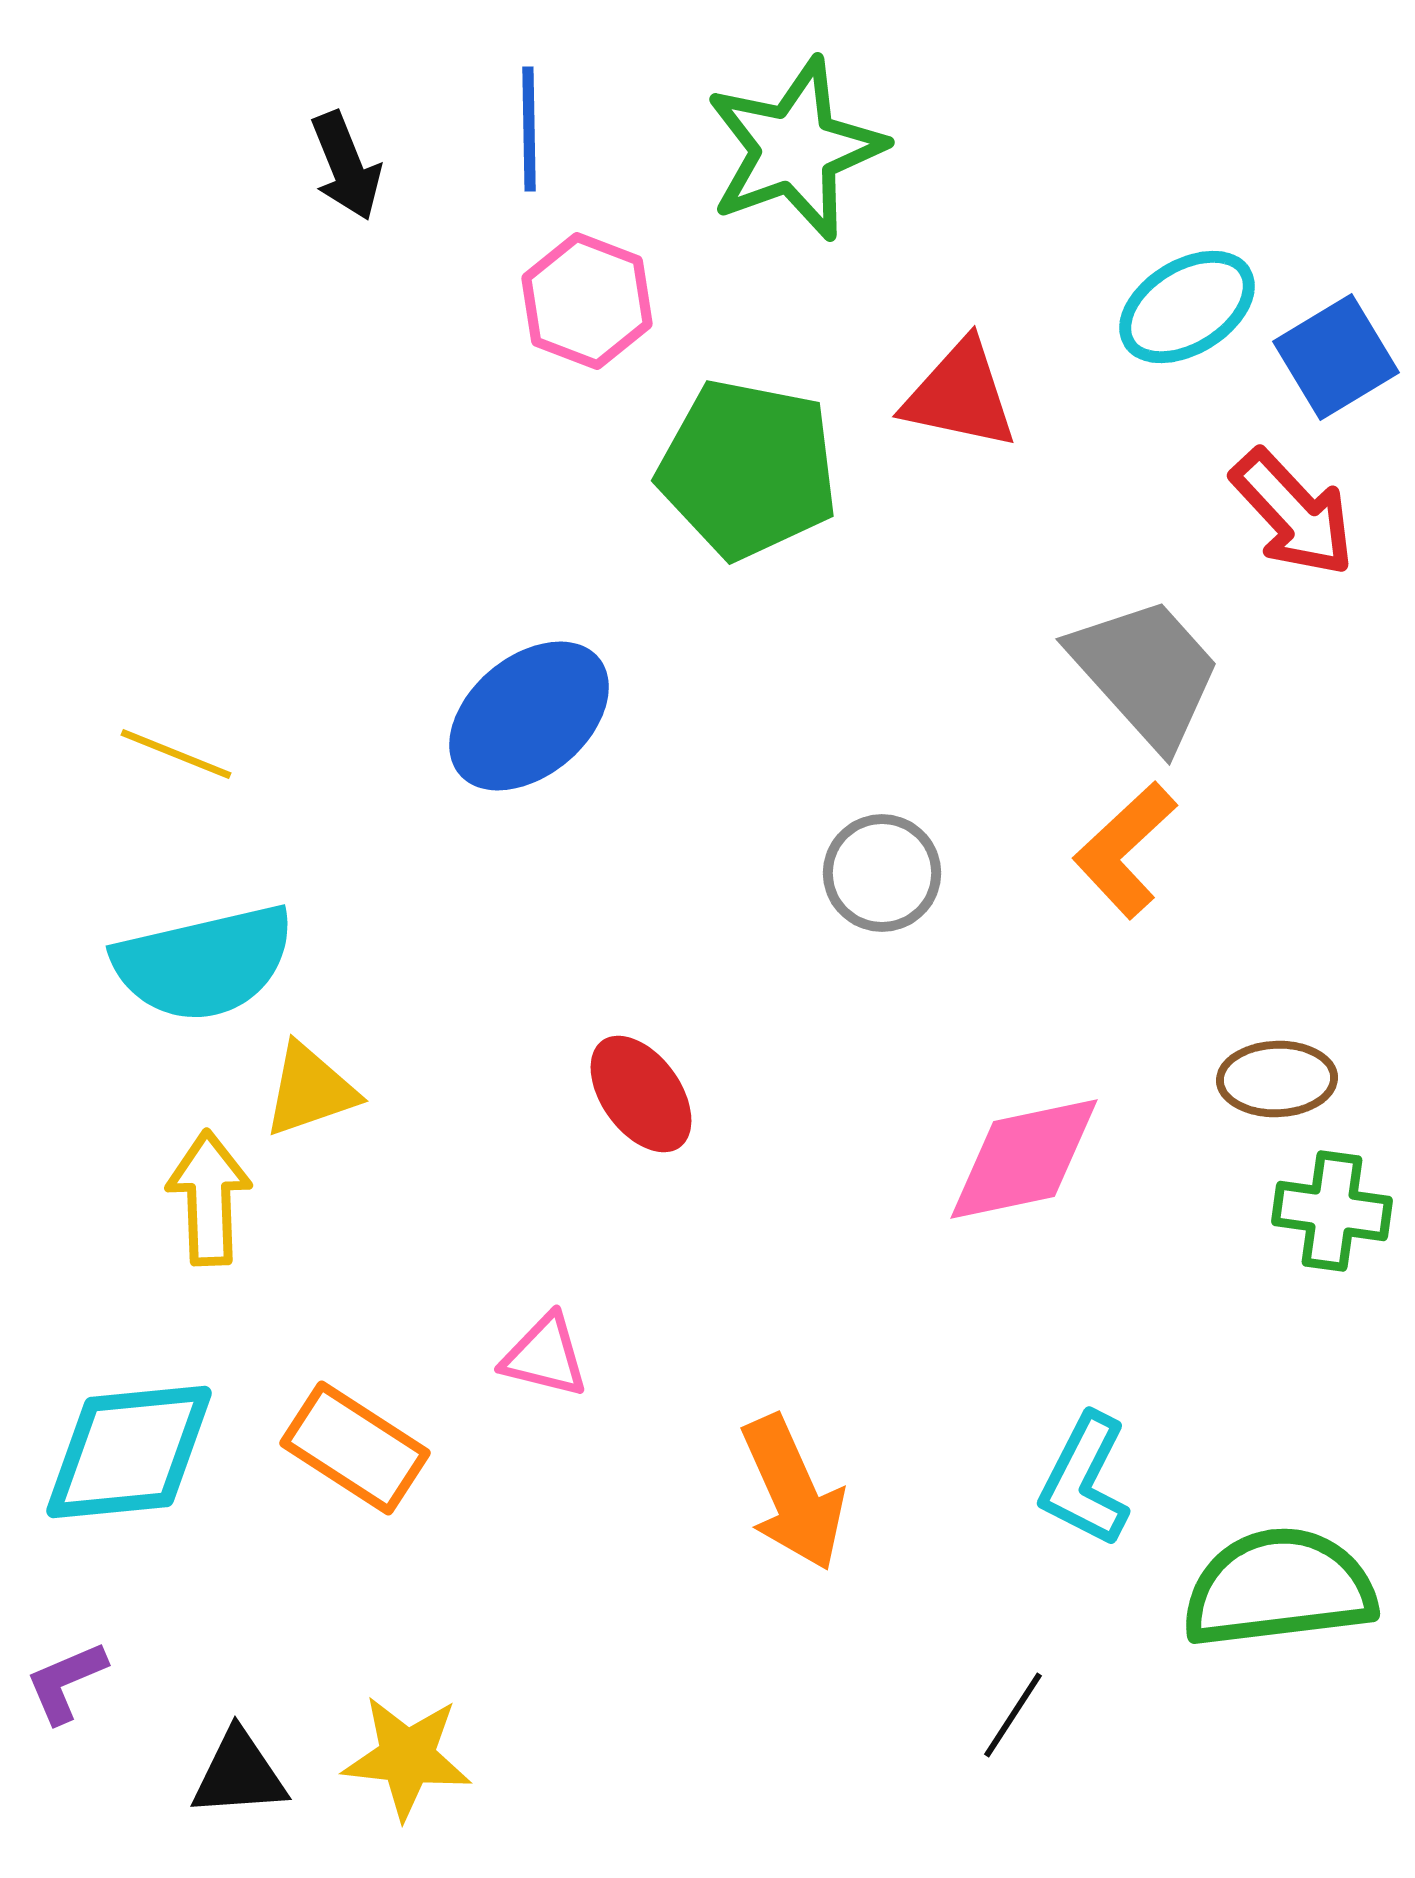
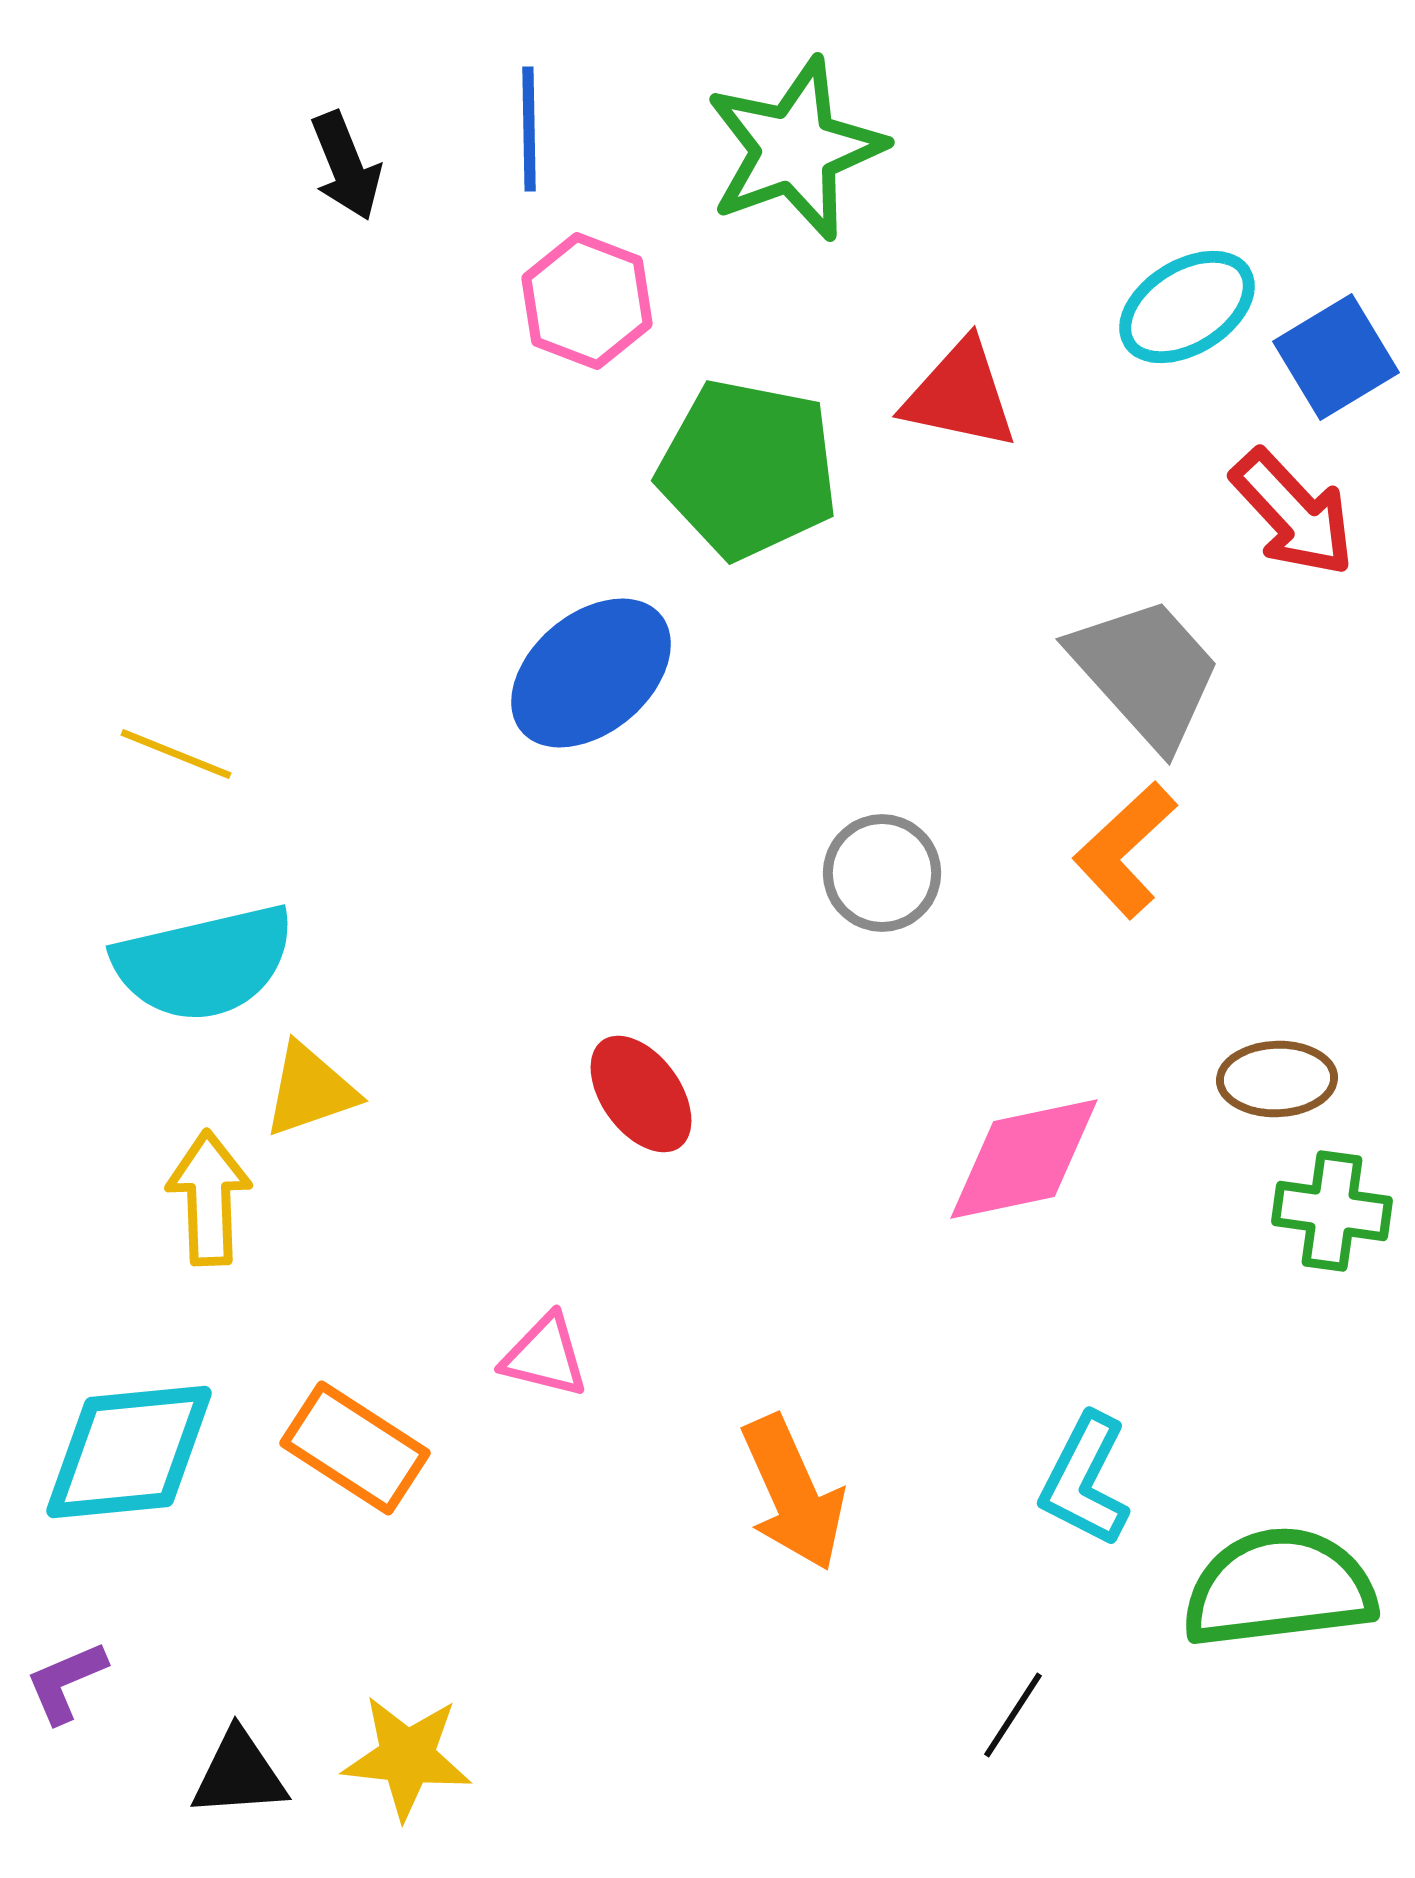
blue ellipse: moved 62 px right, 43 px up
